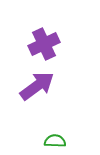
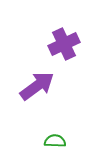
purple cross: moved 20 px right
